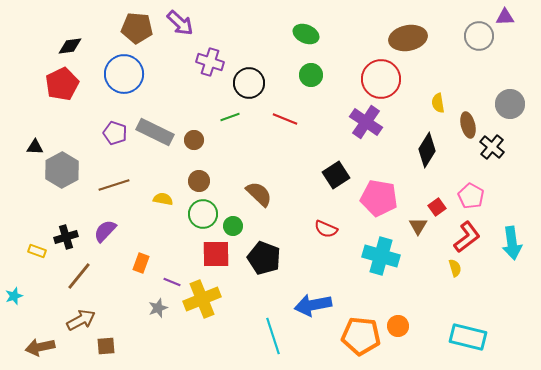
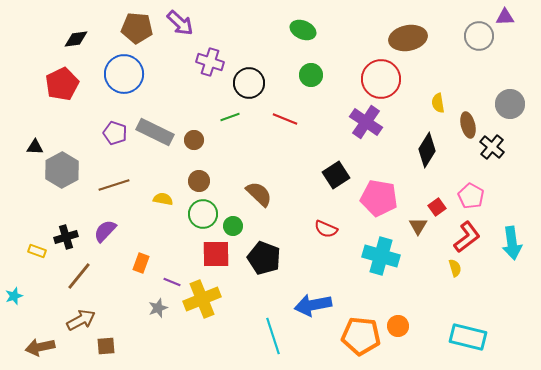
green ellipse at (306, 34): moved 3 px left, 4 px up
black diamond at (70, 46): moved 6 px right, 7 px up
